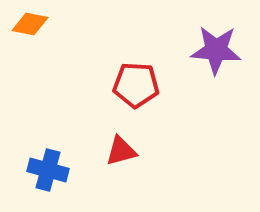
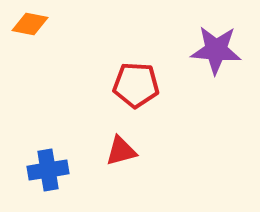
blue cross: rotated 24 degrees counterclockwise
